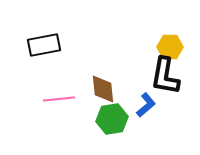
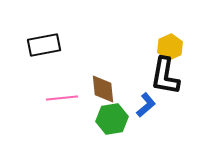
yellow hexagon: rotated 25 degrees counterclockwise
pink line: moved 3 px right, 1 px up
